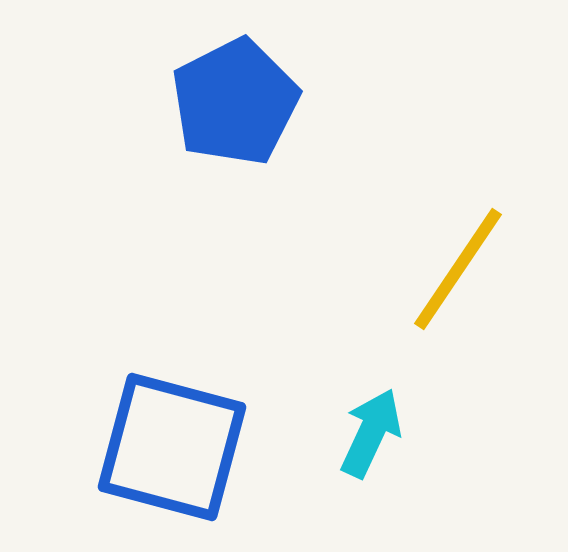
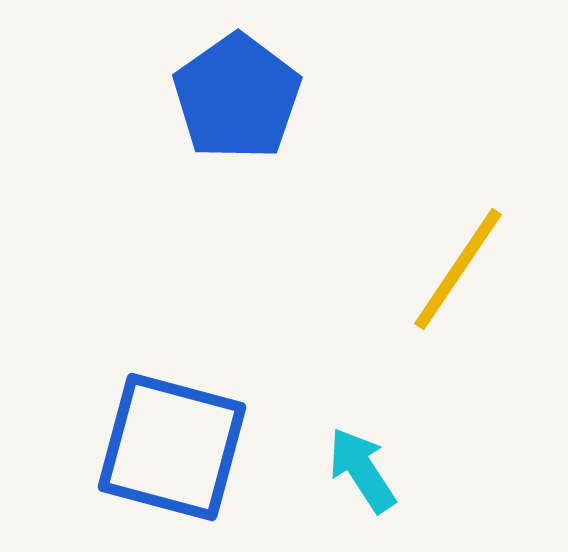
blue pentagon: moved 2 px right, 5 px up; rotated 8 degrees counterclockwise
cyan arrow: moved 9 px left, 37 px down; rotated 58 degrees counterclockwise
